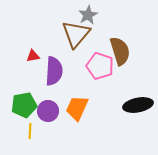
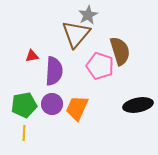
red triangle: moved 1 px left
purple circle: moved 4 px right, 7 px up
yellow line: moved 6 px left, 2 px down
